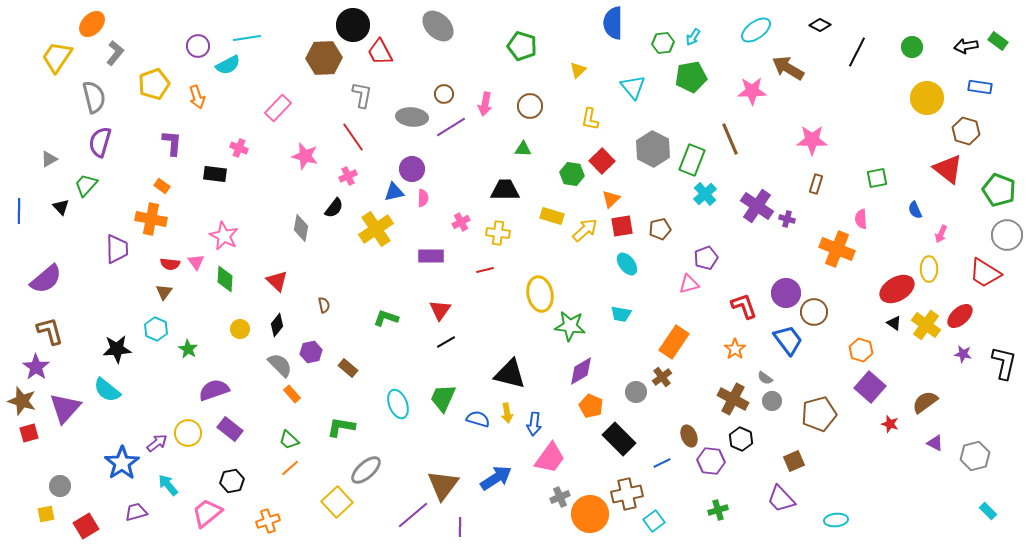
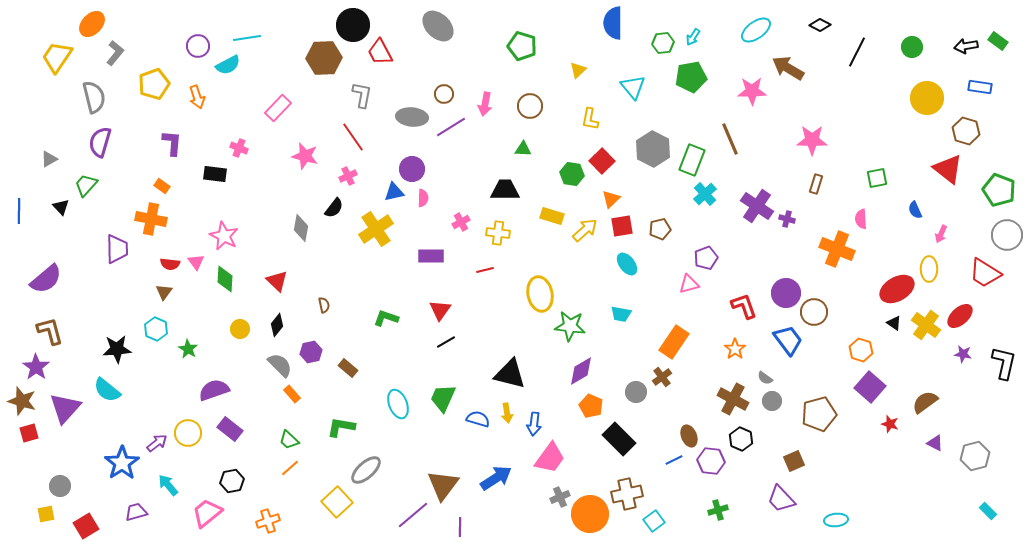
blue line at (662, 463): moved 12 px right, 3 px up
